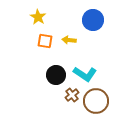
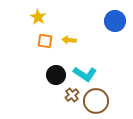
blue circle: moved 22 px right, 1 px down
